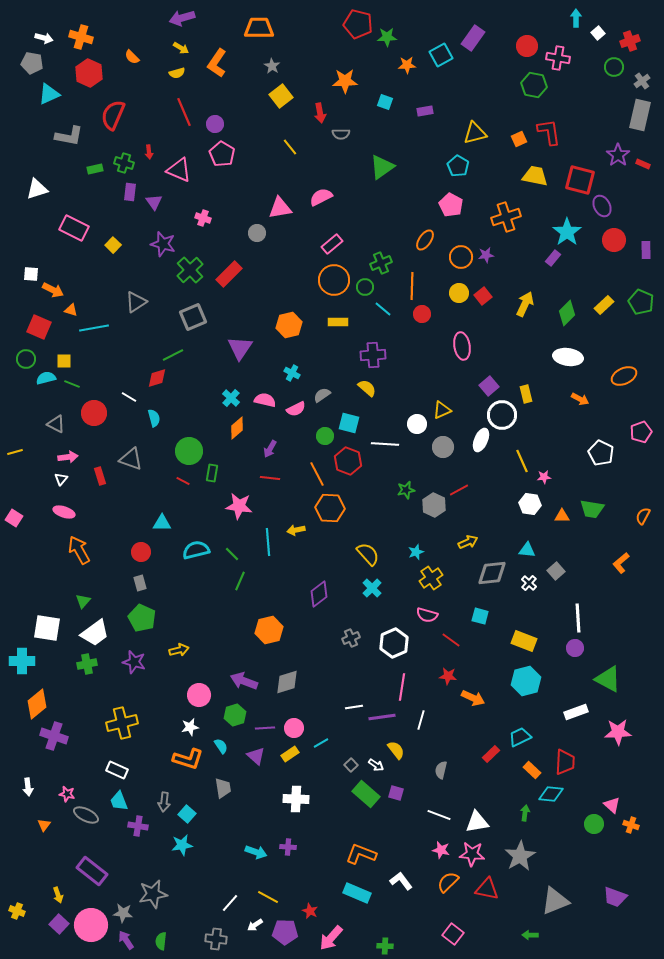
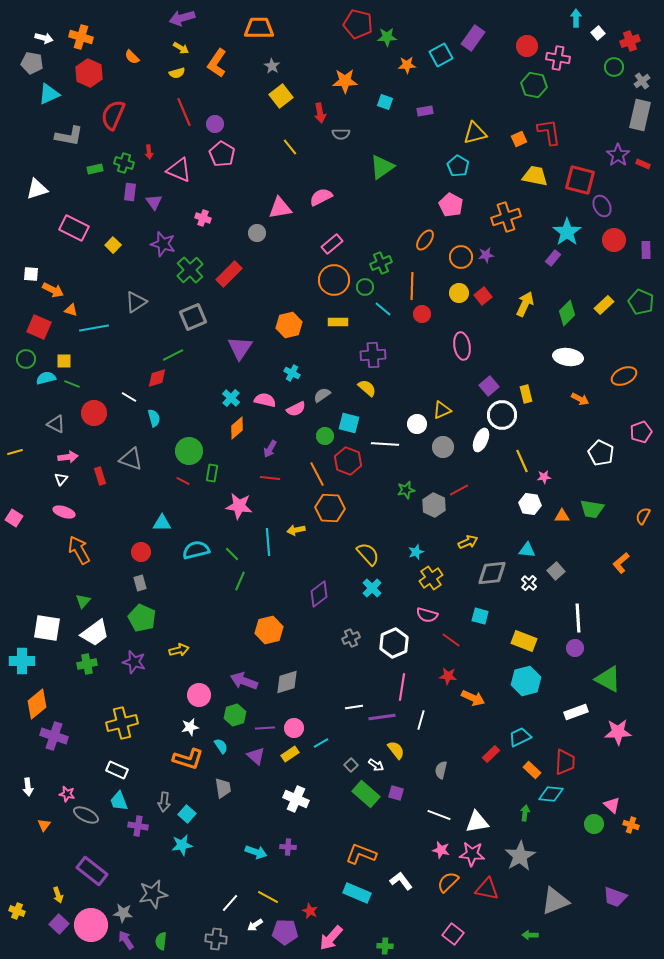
white cross at (296, 799): rotated 20 degrees clockwise
